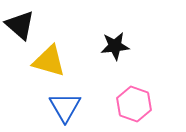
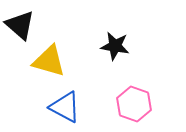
black star: rotated 16 degrees clockwise
blue triangle: rotated 32 degrees counterclockwise
